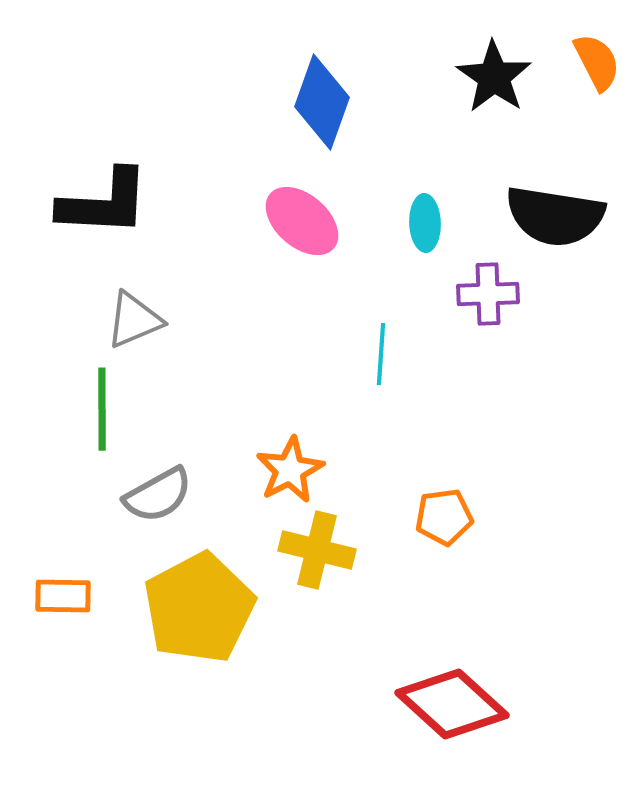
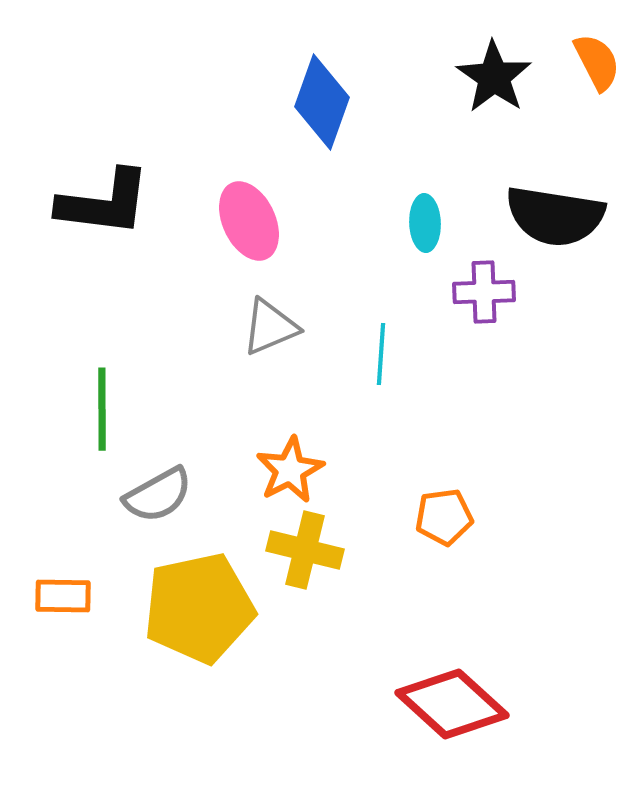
black L-shape: rotated 4 degrees clockwise
pink ellipse: moved 53 px left; rotated 24 degrees clockwise
purple cross: moved 4 px left, 2 px up
gray triangle: moved 136 px right, 7 px down
yellow cross: moved 12 px left
yellow pentagon: rotated 16 degrees clockwise
